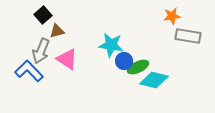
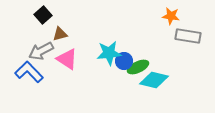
orange star: moved 1 px left; rotated 18 degrees clockwise
brown triangle: moved 3 px right, 3 px down
cyan star: moved 2 px left, 8 px down; rotated 15 degrees counterclockwise
gray arrow: rotated 40 degrees clockwise
blue L-shape: moved 1 px down
